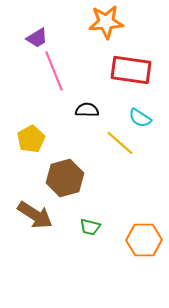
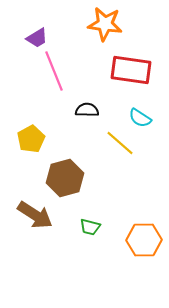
orange star: moved 1 px left, 2 px down; rotated 12 degrees clockwise
